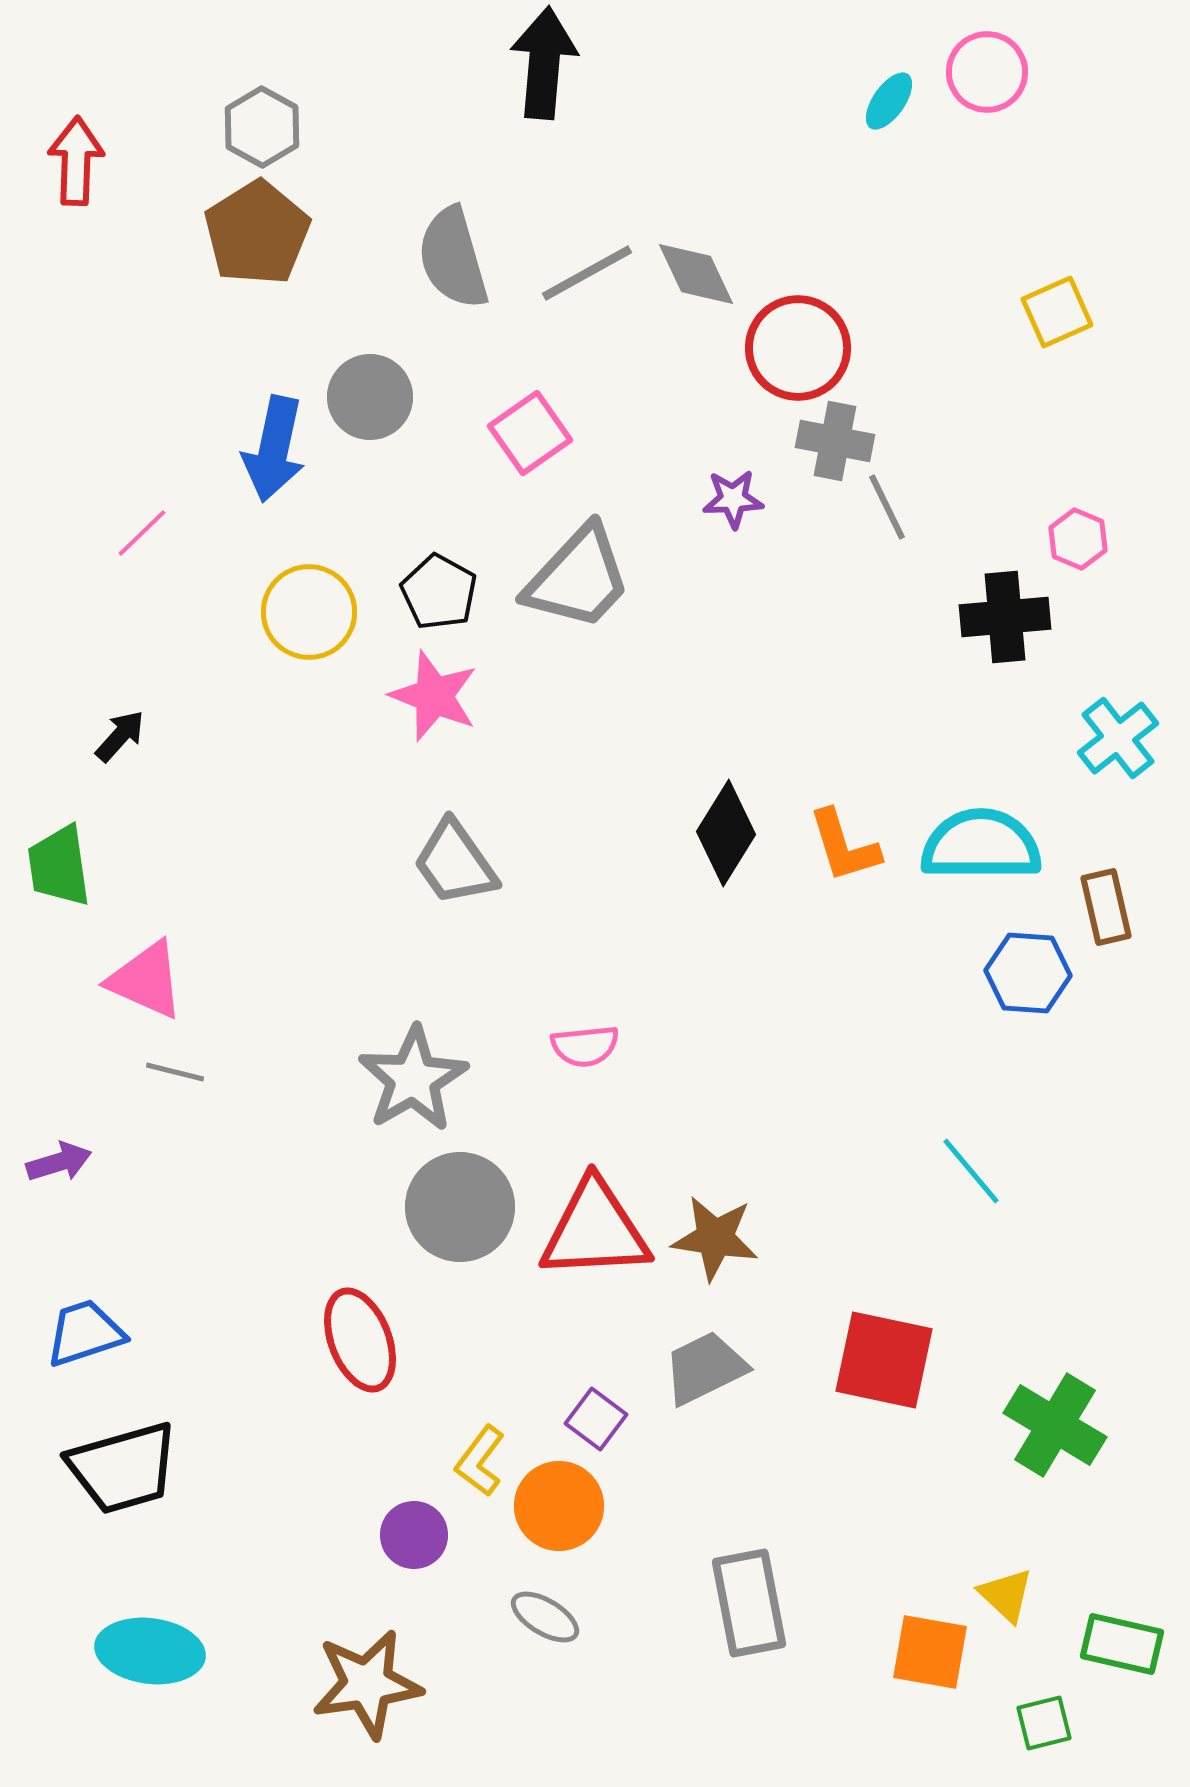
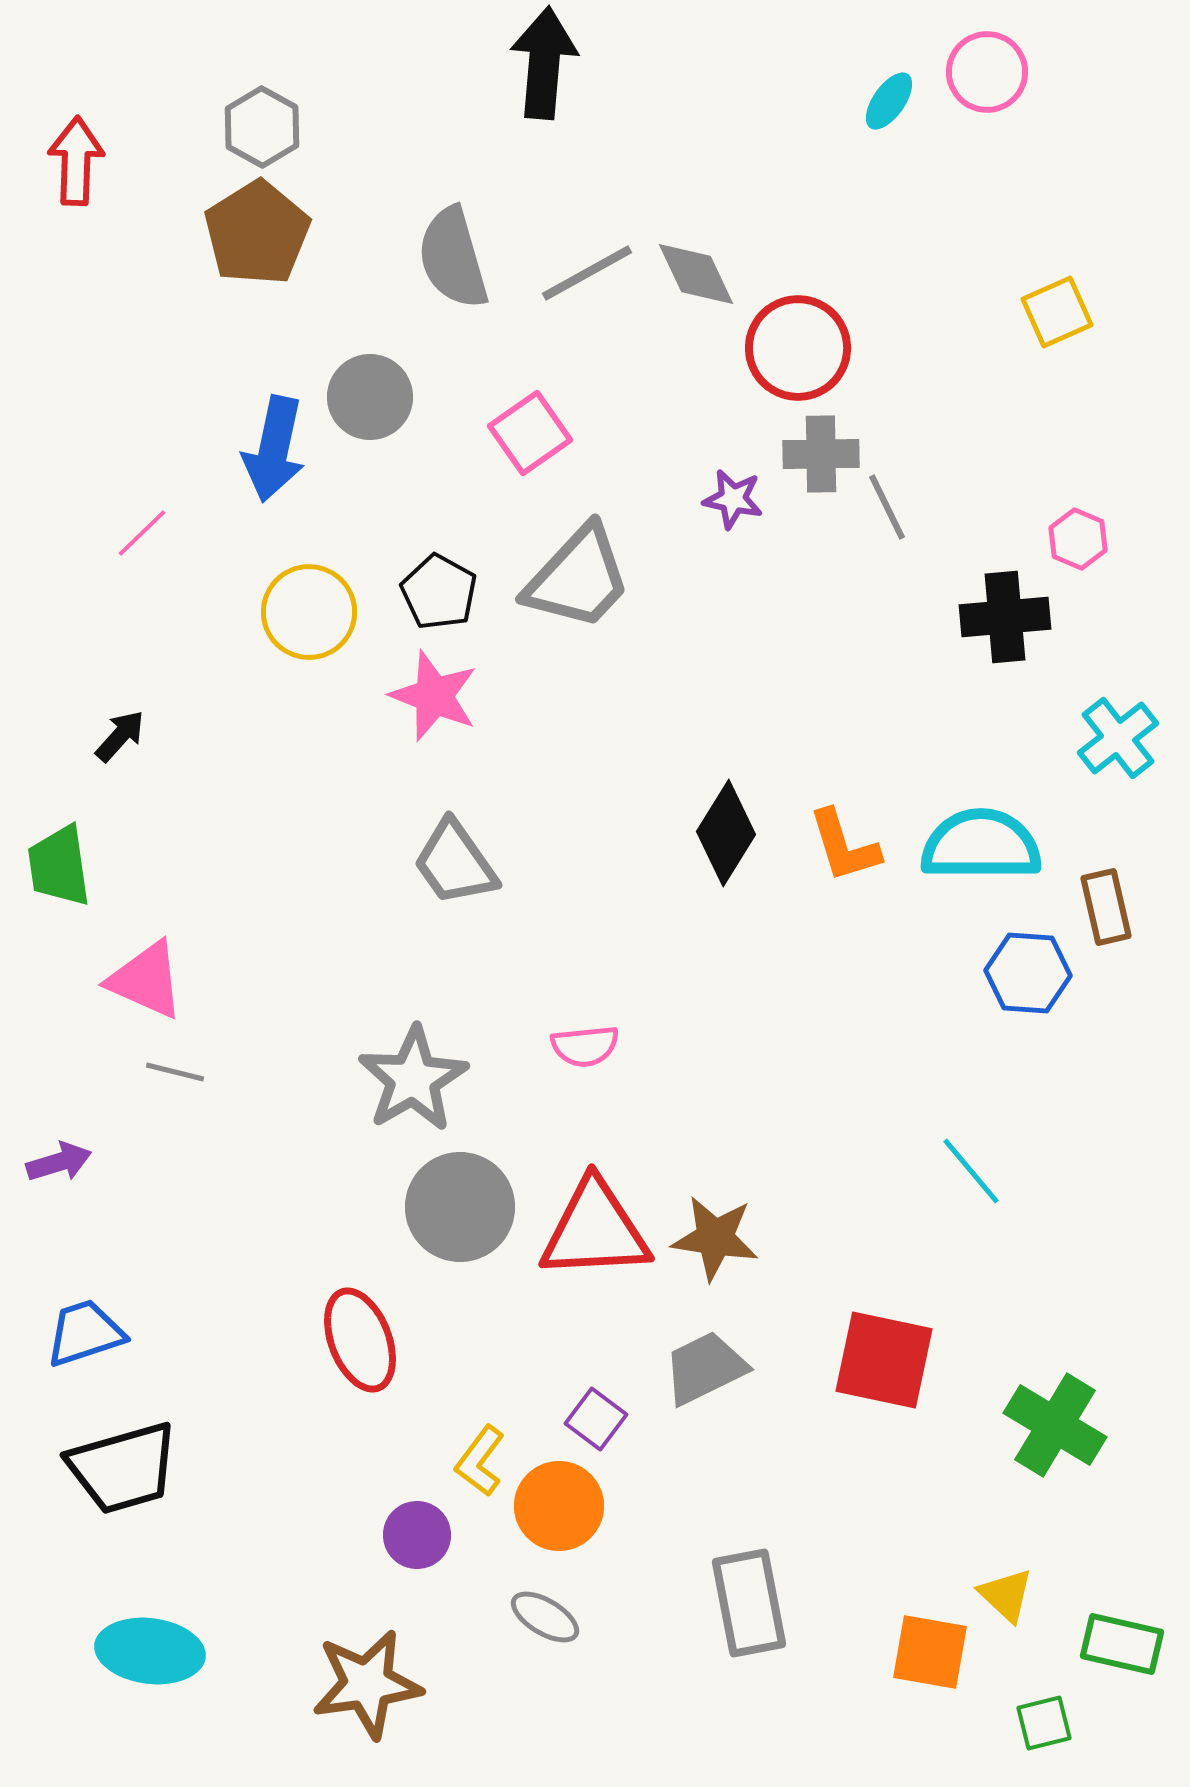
gray cross at (835, 441): moved 14 px left, 13 px down; rotated 12 degrees counterclockwise
purple star at (733, 499): rotated 14 degrees clockwise
purple circle at (414, 1535): moved 3 px right
